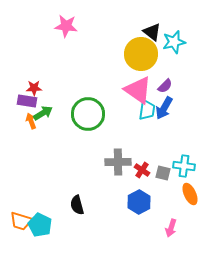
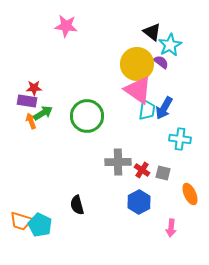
cyan star: moved 4 px left, 3 px down; rotated 15 degrees counterclockwise
yellow circle: moved 4 px left, 10 px down
purple semicircle: moved 4 px left, 24 px up; rotated 98 degrees counterclockwise
green circle: moved 1 px left, 2 px down
cyan cross: moved 4 px left, 27 px up
pink arrow: rotated 12 degrees counterclockwise
